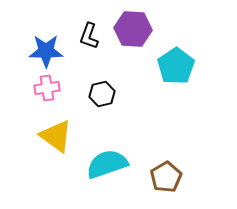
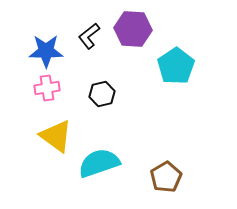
black L-shape: rotated 32 degrees clockwise
cyan semicircle: moved 8 px left, 1 px up
